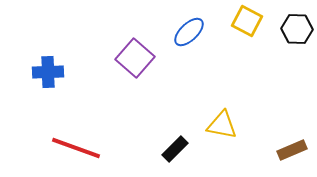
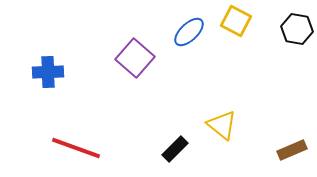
yellow square: moved 11 px left
black hexagon: rotated 8 degrees clockwise
yellow triangle: rotated 28 degrees clockwise
